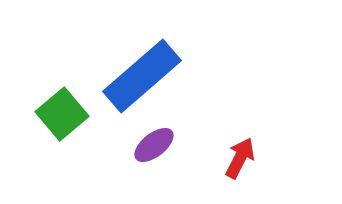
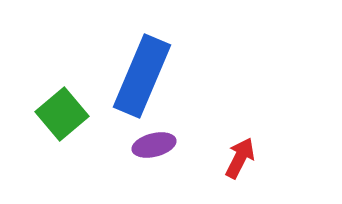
blue rectangle: rotated 26 degrees counterclockwise
purple ellipse: rotated 24 degrees clockwise
